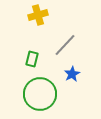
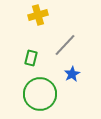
green rectangle: moved 1 px left, 1 px up
